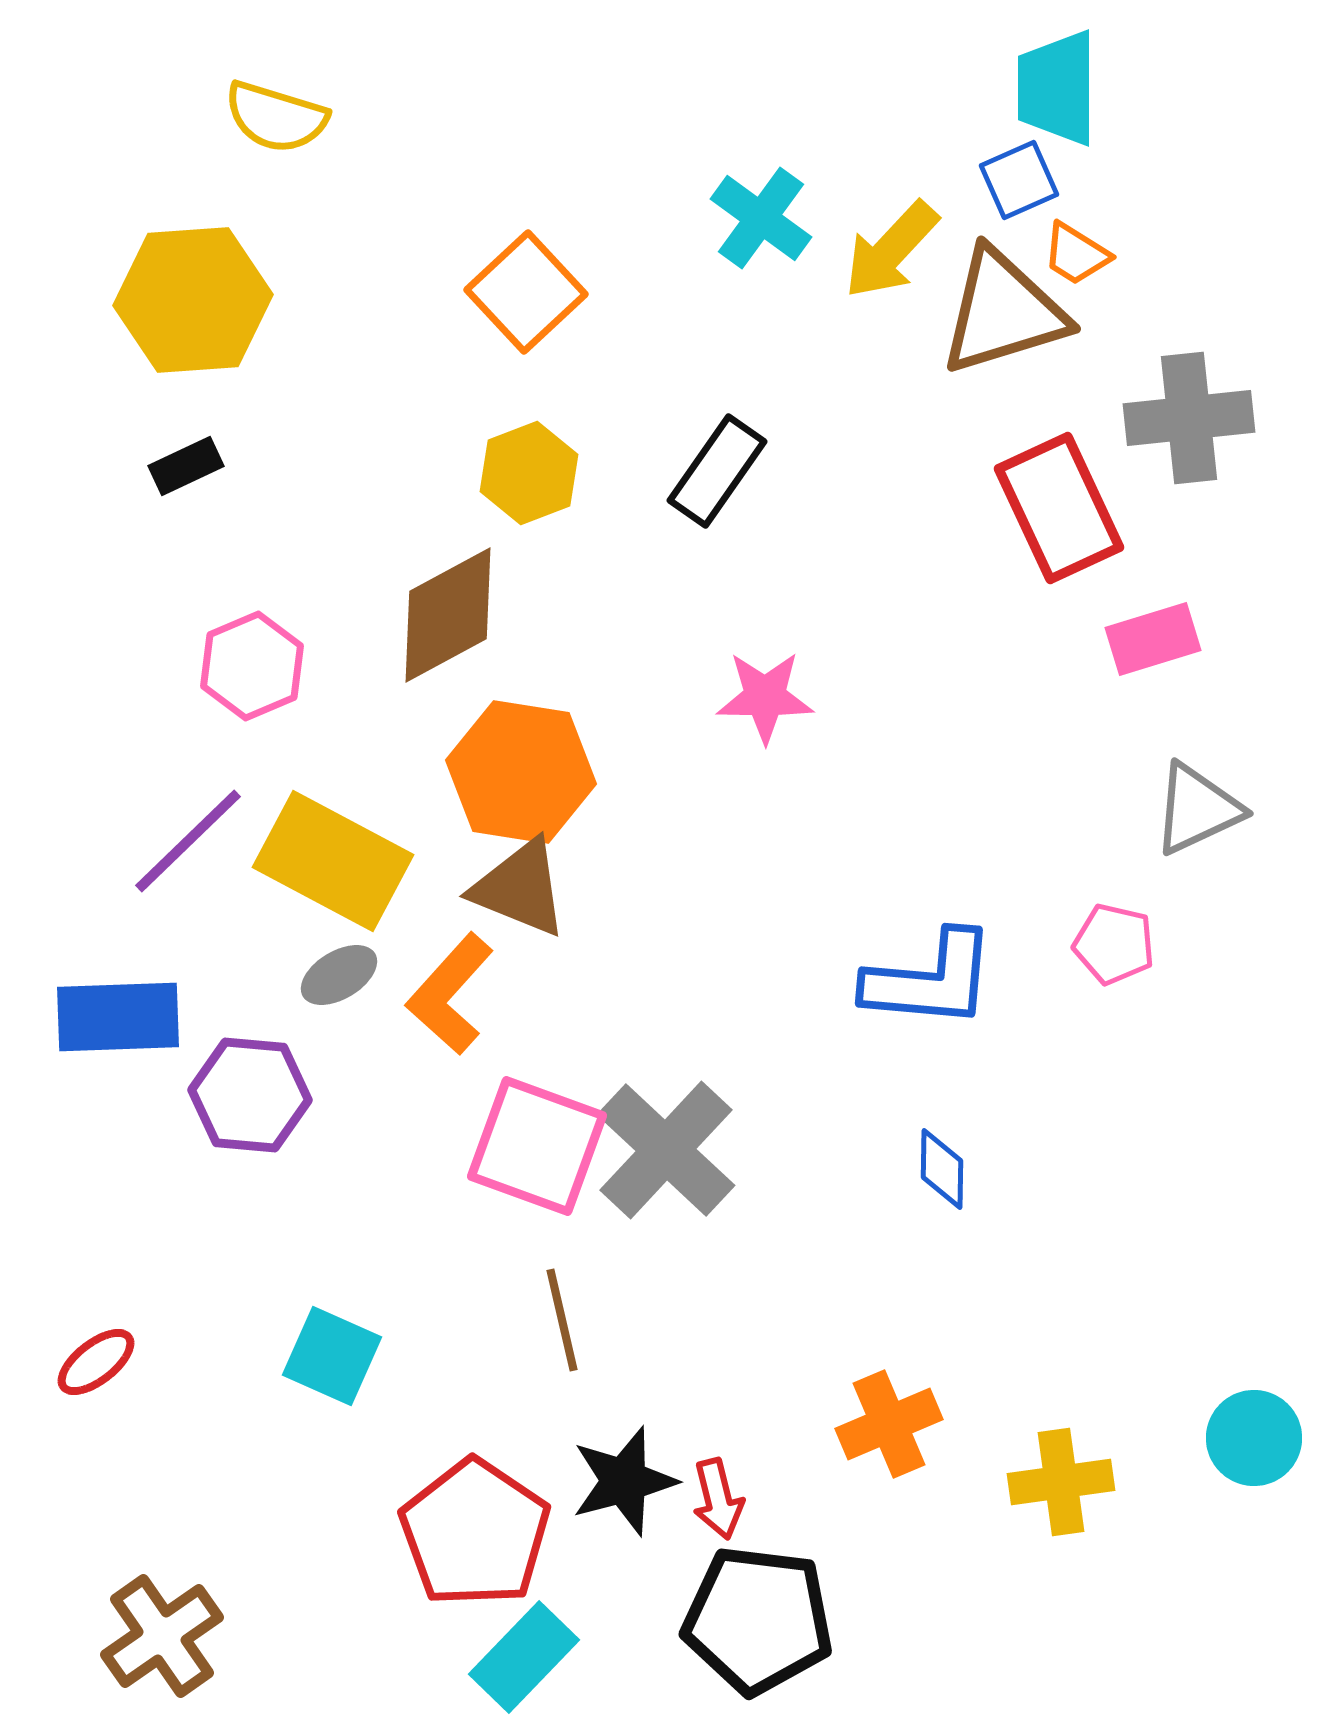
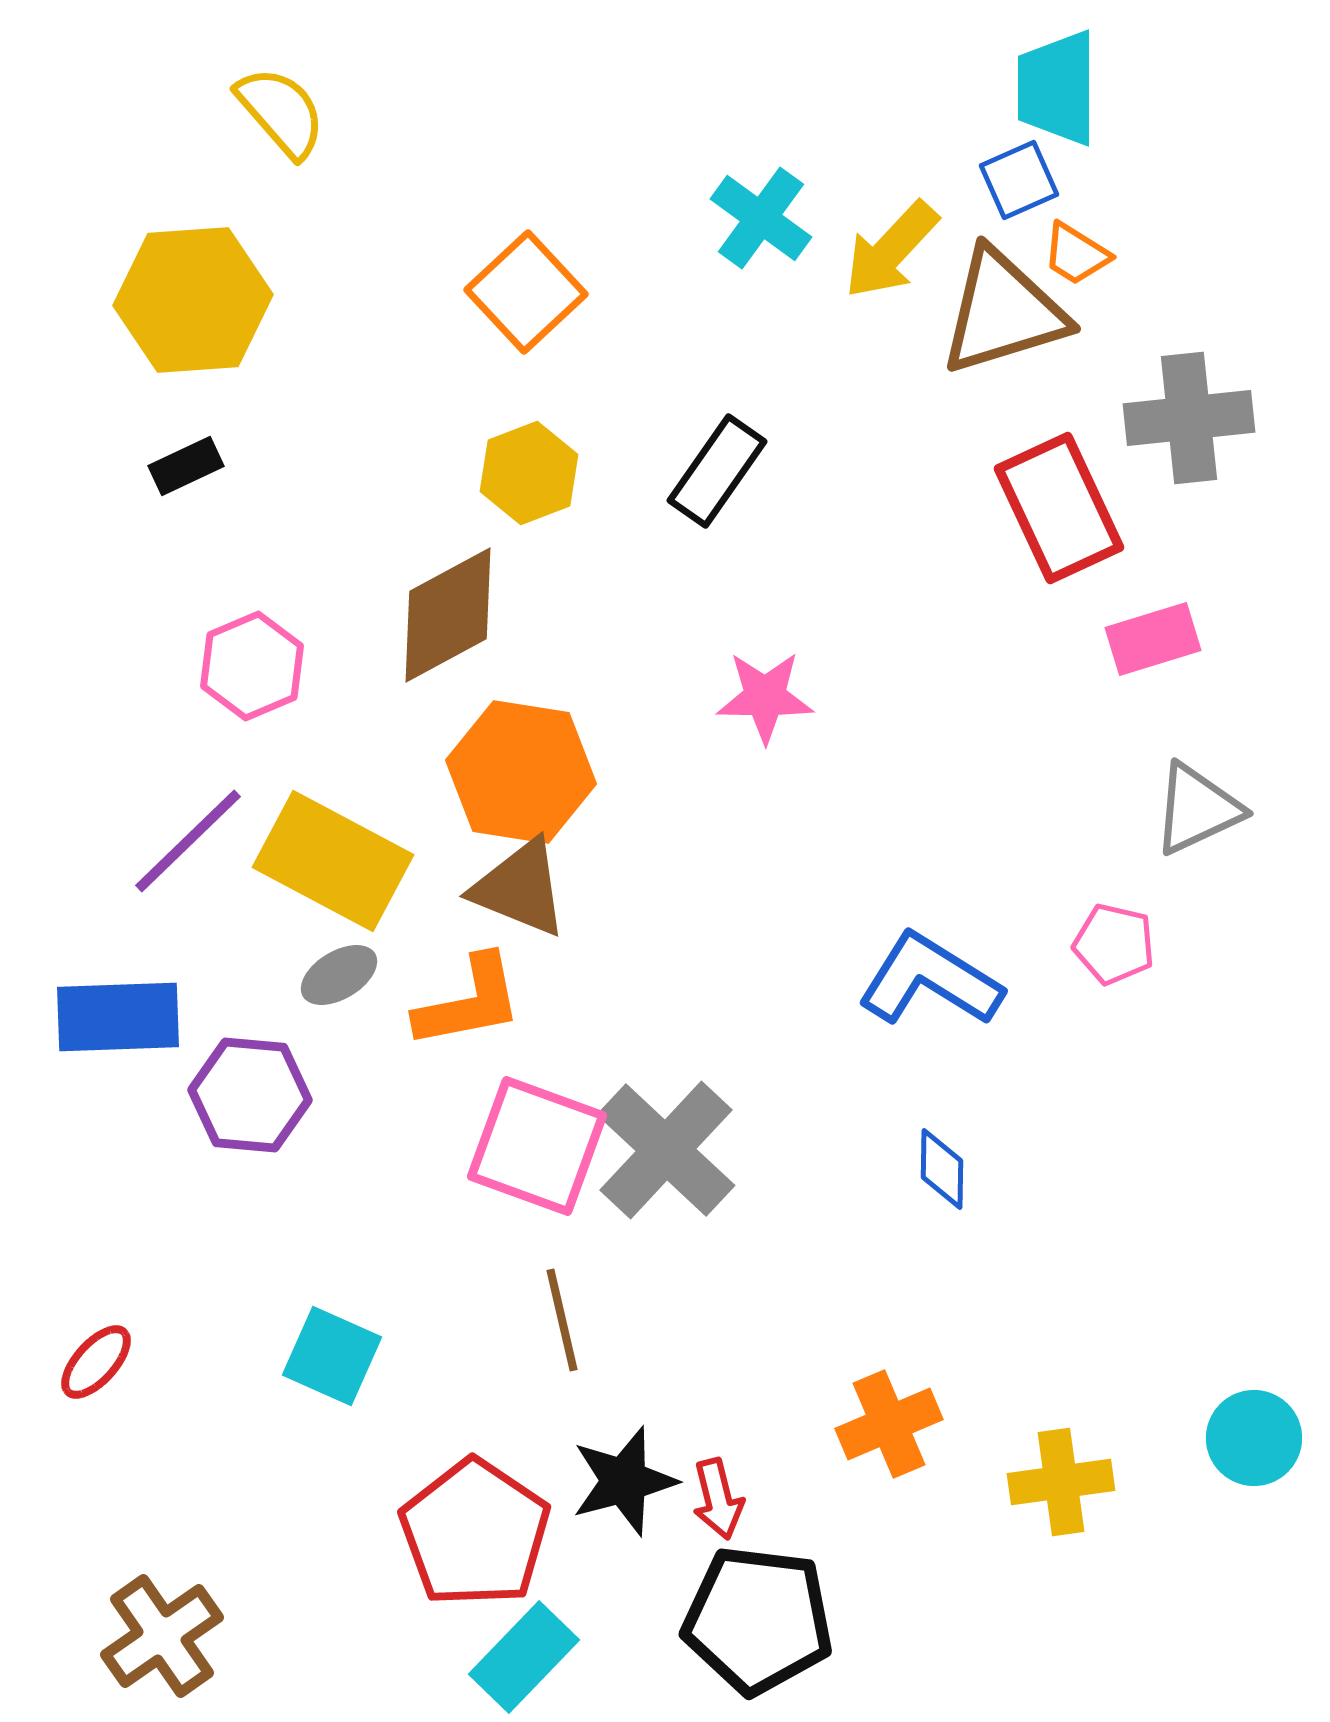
yellow semicircle at (276, 117): moved 5 px right, 5 px up; rotated 148 degrees counterclockwise
blue L-shape at (930, 980): rotated 153 degrees counterclockwise
orange L-shape at (450, 994): moved 19 px right, 8 px down; rotated 143 degrees counterclockwise
red ellipse at (96, 1362): rotated 10 degrees counterclockwise
